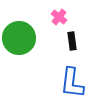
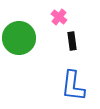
blue L-shape: moved 1 px right, 3 px down
